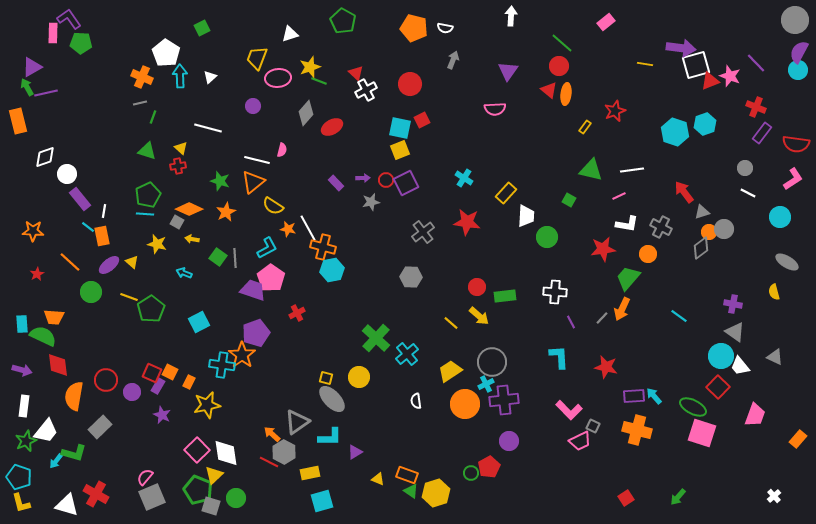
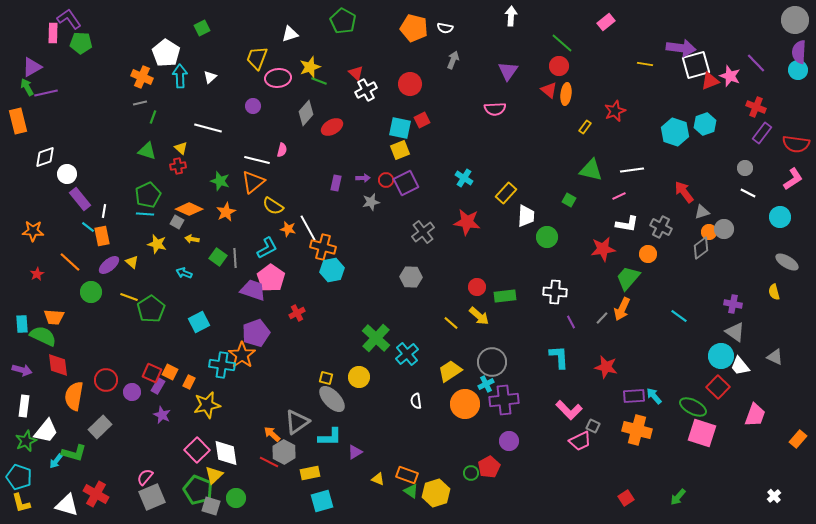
purple semicircle at (799, 52): rotated 25 degrees counterclockwise
purple rectangle at (336, 183): rotated 56 degrees clockwise
